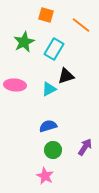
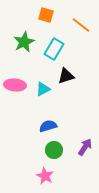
cyan triangle: moved 6 px left
green circle: moved 1 px right
